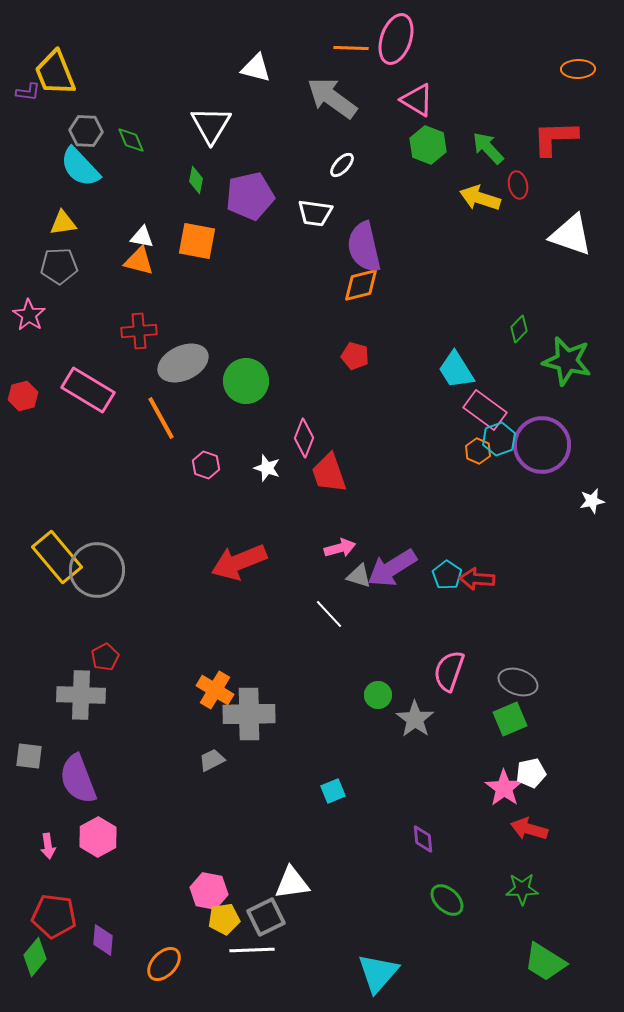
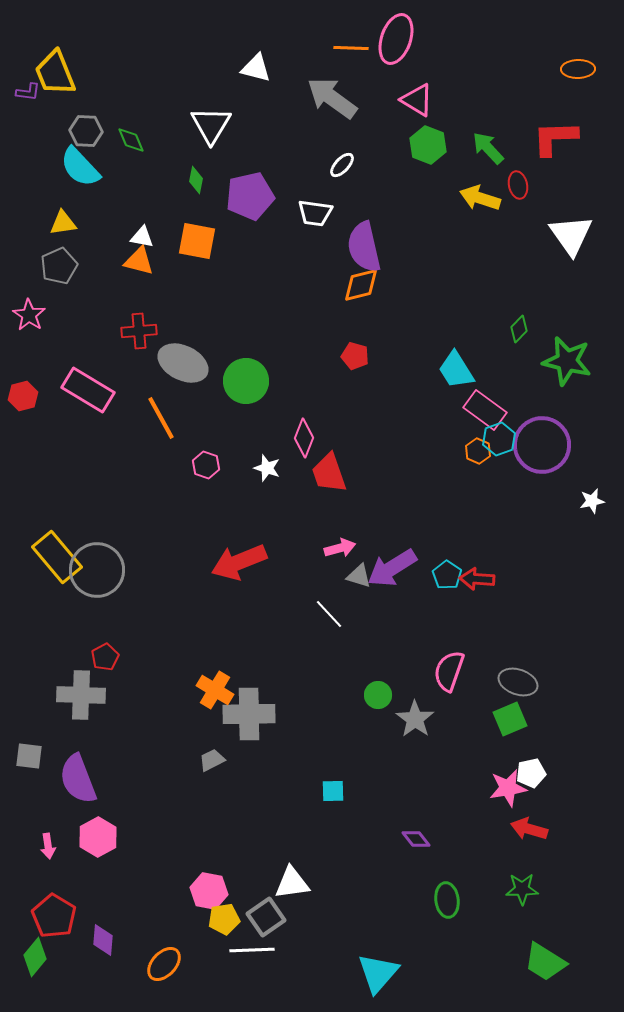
white triangle at (571, 235): rotated 36 degrees clockwise
gray pentagon at (59, 266): rotated 21 degrees counterclockwise
gray ellipse at (183, 363): rotated 51 degrees clockwise
pink star at (504, 788): moved 4 px right; rotated 27 degrees clockwise
cyan square at (333, 791): rotated 20 degrees clockwise
purple diamond at (423, 839): moved 7 px left; rotated 32 degrees counterclockwise
green ellipse at (447, 900): rotated 40 degrees clockwise
red pentagon at (54, 916): rotated 24 degrees clockwise
gray square at (266, 917): rotated 9 degrees counterclockwise
